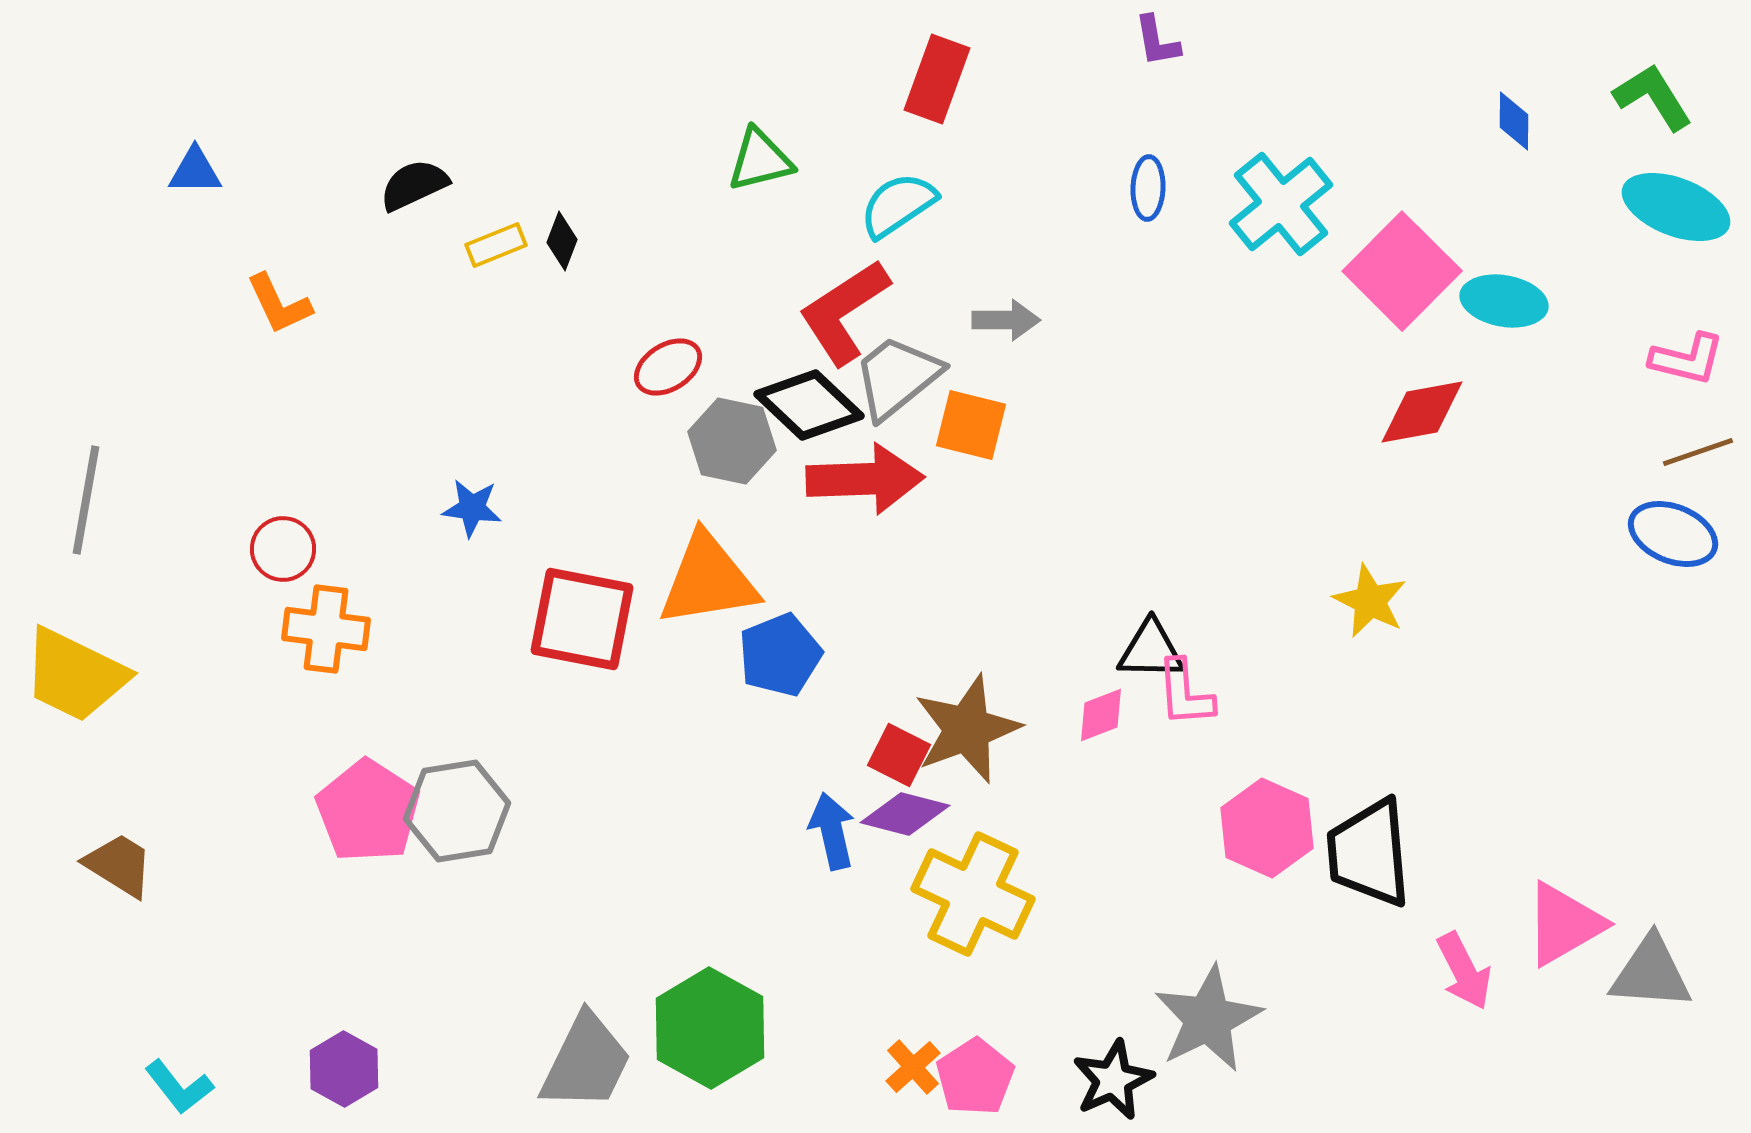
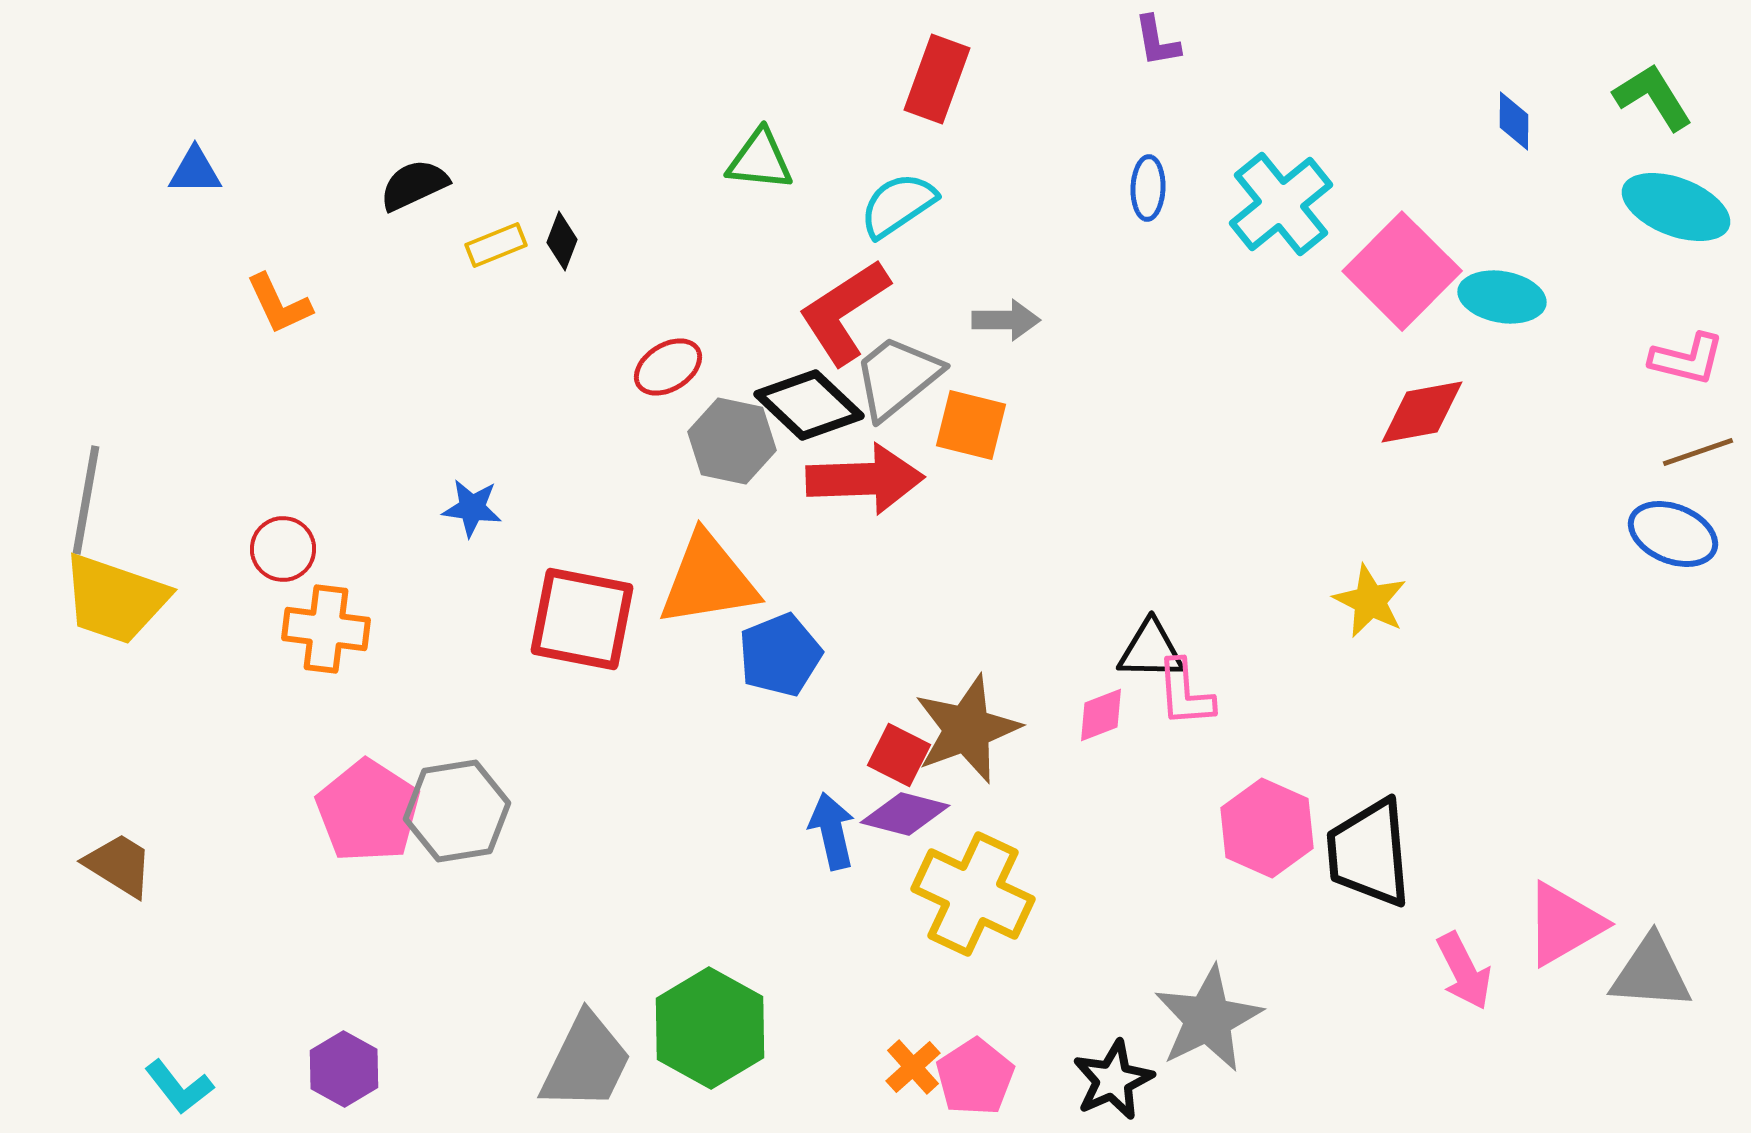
green triangle at (760, 160): rotated 20 degrees clockwise
cyan ellipse at (1504, 301): moved 2 px left, 4 px up
yellow trapezoid at (75, 675): moved 40 px right, 76 px up; rotated 7 degrees counterclockwise
